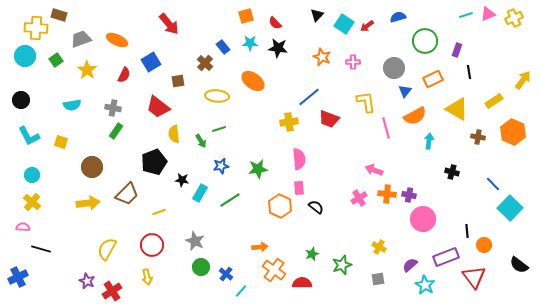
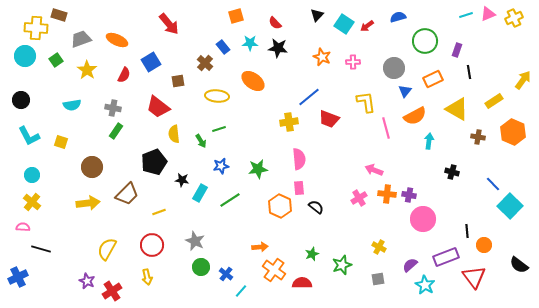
orange square at (246, 16): moved 10 px left
cyan square at (510, 208): moved 2 px up
